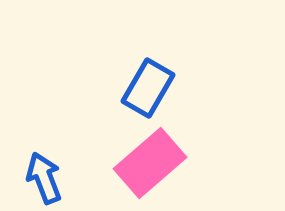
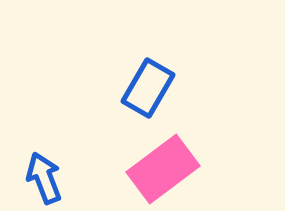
pink rectangle: moved 13 px right, 6 px down; rotated 4 degrees clockwise
